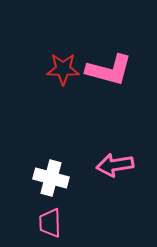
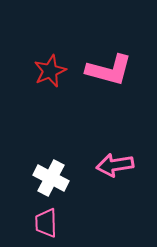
red star: moved 13 px left, 2 px down; rotated 24 degrees counterclockwise
white cross: rotated 12 degrees clockwise
pink trapezoid: moved 4 px left
